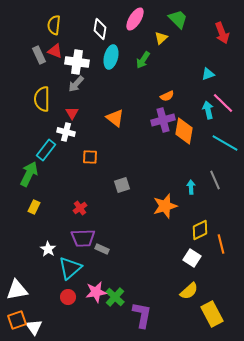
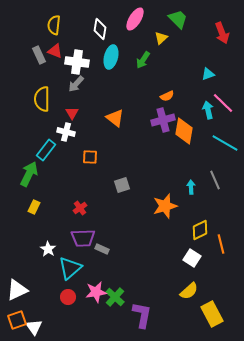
white triangle at (17, 290): rotated 15 degrees counterclockwise
